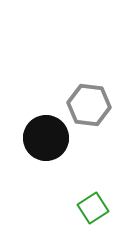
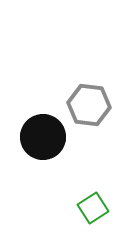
black circle: moved 3 px left, 1 px up
